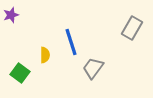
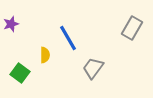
purple star: moved 9 px down
blue line: moved 3 px left, 4 px up; rotated 12 degrees counterclockwise
